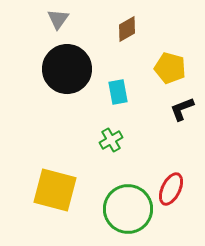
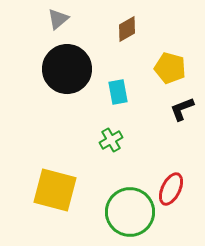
gray triangle: rotated 15 degrees clockwise
green circle: moved 2 px right, 3 px down
